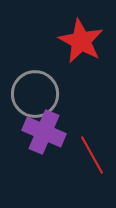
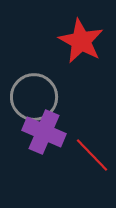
gray circle: moved 1 px left, 3 px down
red line: rotated 15 degrees counterclockwise
